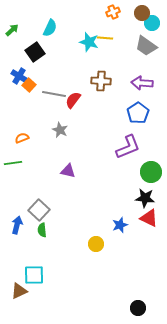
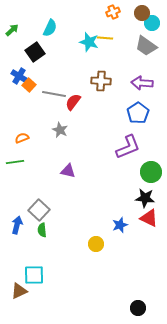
red semicircle: moved 2 px down
green line: moved 2 px right, 1 px up
